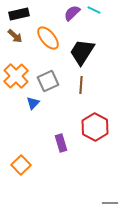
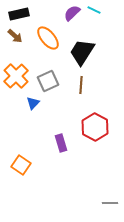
orange square: rotated 12 degrees counterclockwise
